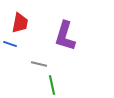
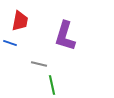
red trapezoid: moved 2 px up
blue line: moved 1 px up
